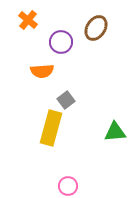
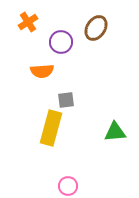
orange cross: moved 2 px down; rotated 18 degrees clockwise
gray square: rotated 30 degrees clockwise
